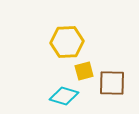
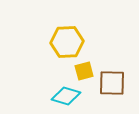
cyan diamond: moved 2 px right
